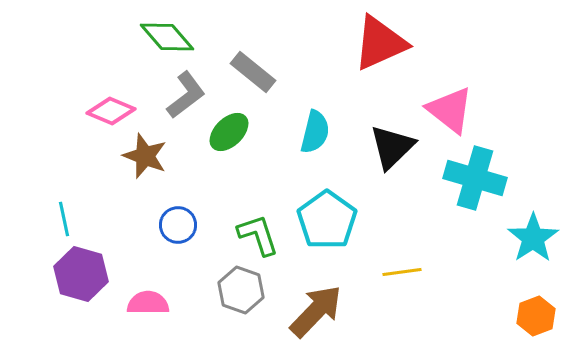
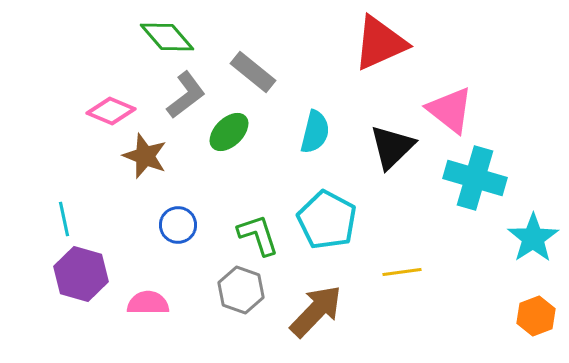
cyan pentagon: rotated 8 degrees counterclockwise
